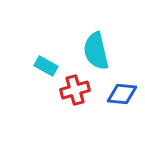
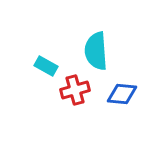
cyan semicircle: rotated 9 degrees clockwise
